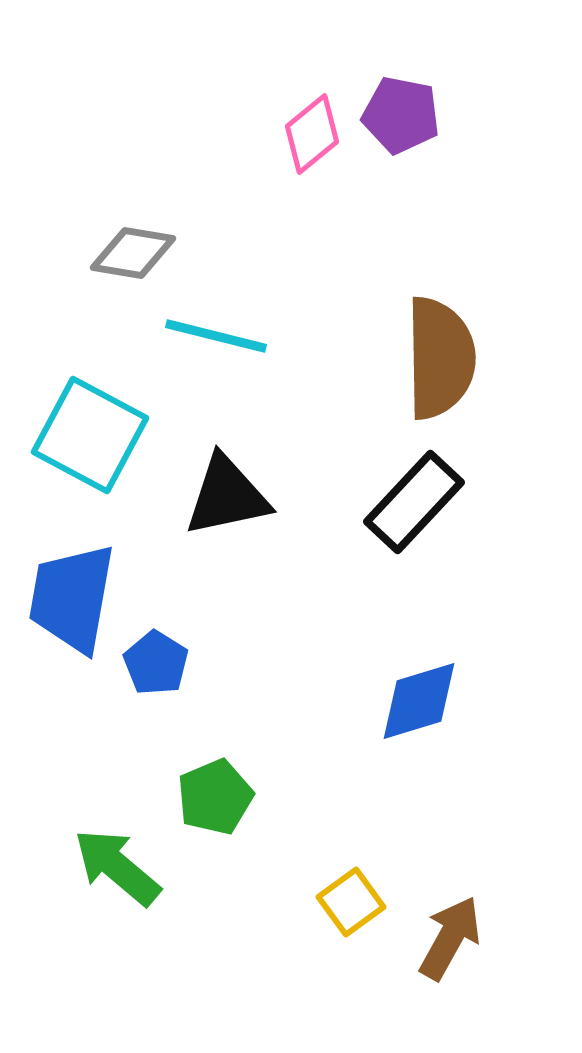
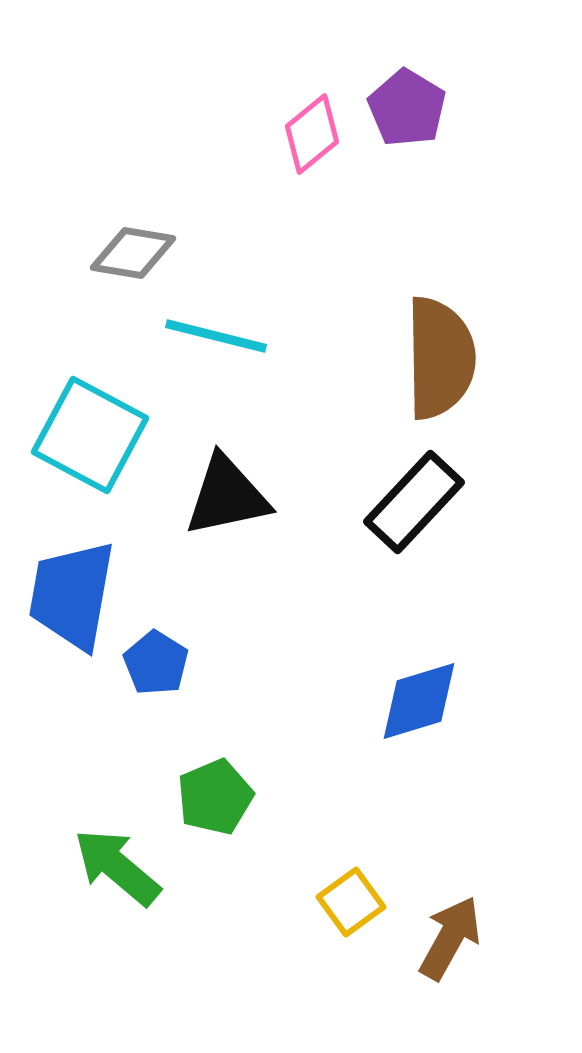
purple pentagon: moved 6 px right, 7 px up; rotated 20 degrees clockwise
blue trapezoid: moved 3 px up
